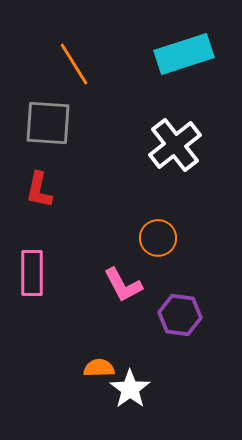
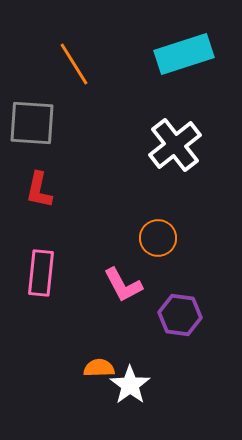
gray square: moved 16 px left
pink rectangle: moved 9 px right; rotated 6 degrees clockwise
white star: moved 4 px up
